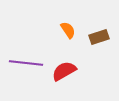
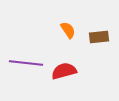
brown rectangle: rotated 12 degrees clockwise
red semicircle: rotated 15 degrees clockwise
